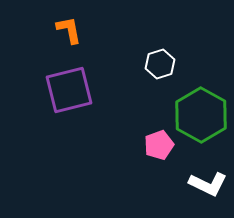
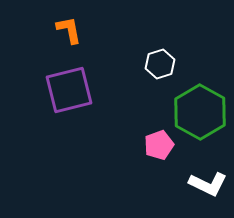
green hexagon: moved 1 px left, 3 px up
